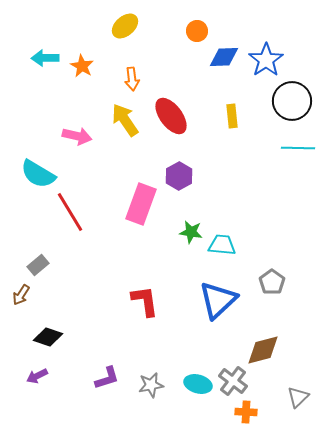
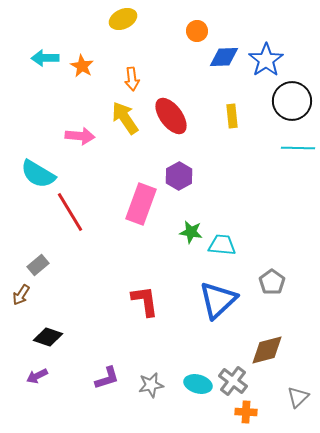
yellow ellipse: moved 2 px left, 7 px up; rotated 16 degrees clockwise
yellow arrow: moved 2 px up
pink arrow: moved 3 px right; rotated 8 degrees counterclockwise
brown diamond: moved 4 px right
